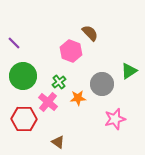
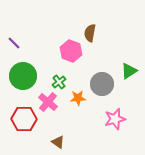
brown semicircle: rotated 126 degrees counterclockwise
